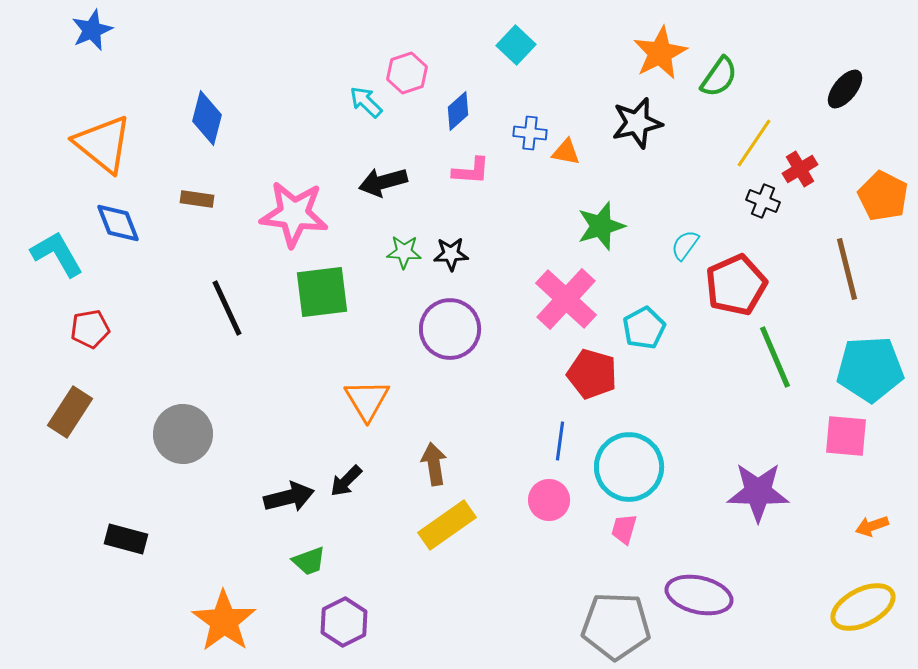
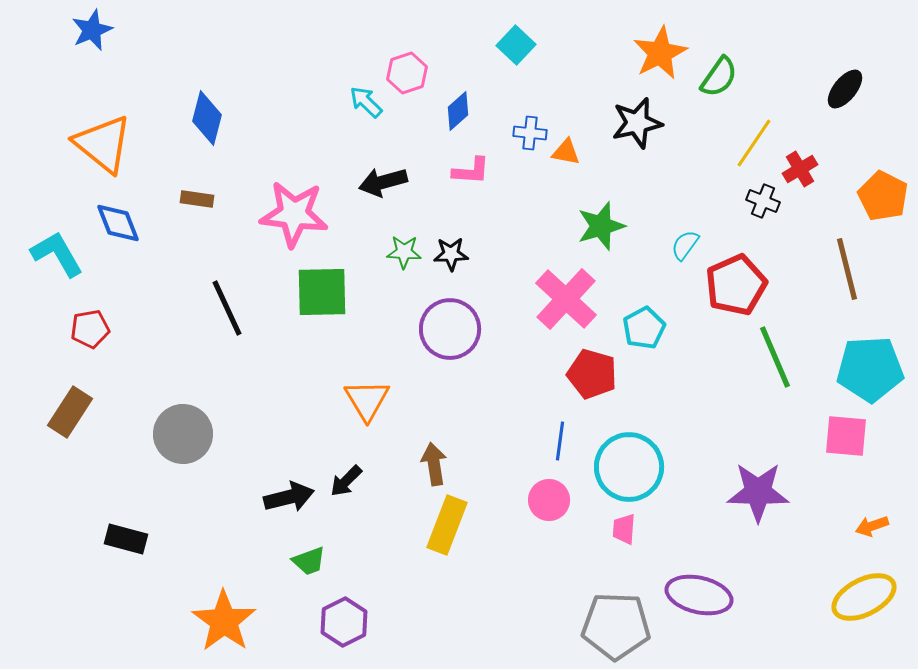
green square at (322, 292): rotated 6 degrees clockwise
yellow rectangle at (447, 525): rotated 34 degrees counterclockwise
pink trapezoid at (624, 529): rotated 12 degrees counterclockwise
yellow ellipse at (863, 607): moved 1 px right, 10 px up
